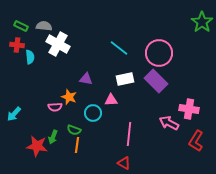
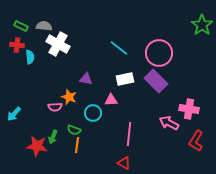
green star: moved 3 px down
